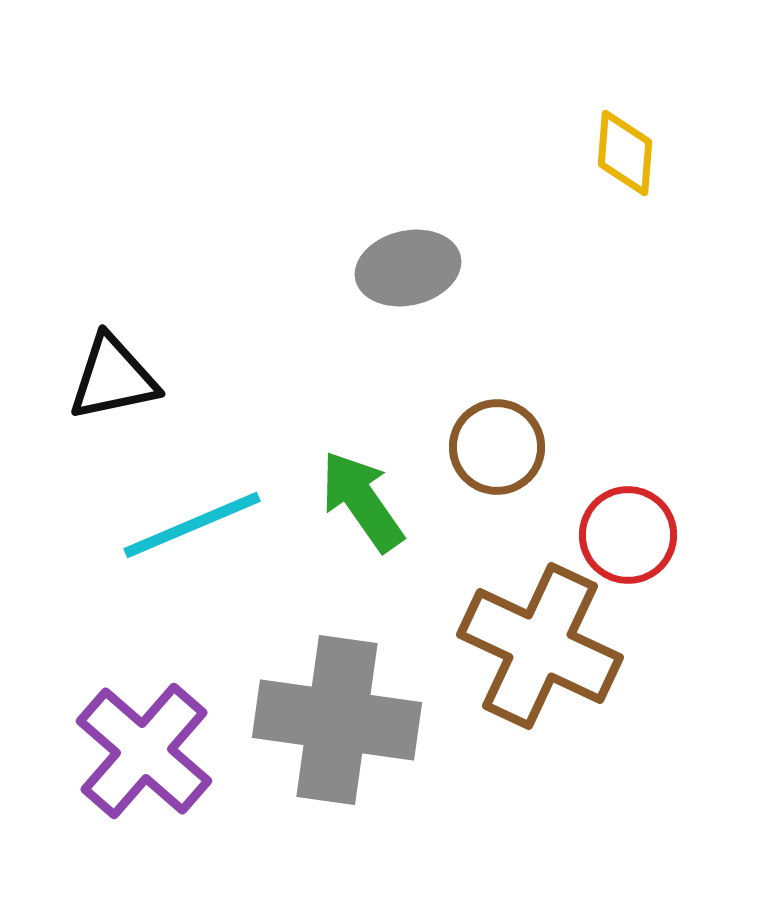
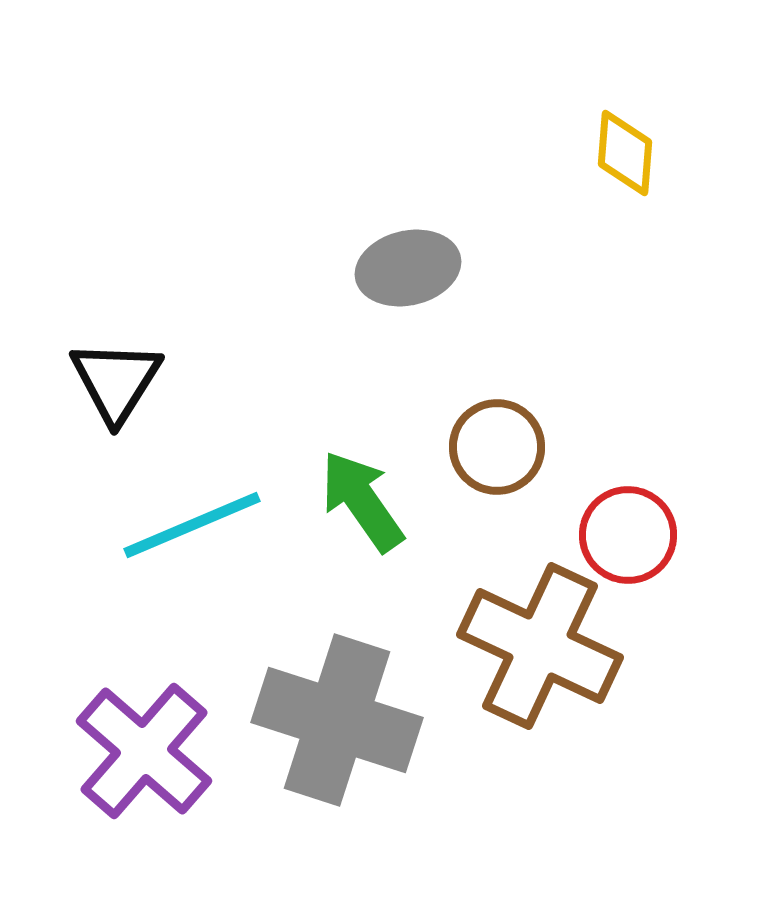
black triangle: moved 3 px right, 3 px down; rotated 46 degrees counterclockwise
gray cross: rotated 10 degrees clockwise
